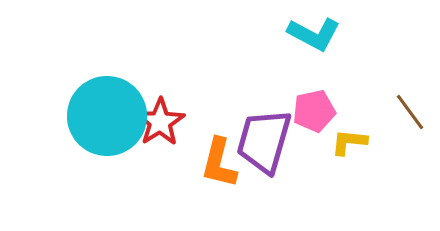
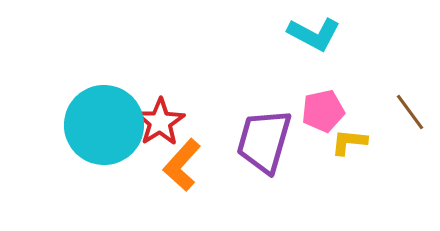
pink pentagon: moved 9 px right
cyan circle: moved 3 px left, 9 px down
orange L-shape: moved 37 px left, 2 px down; rotated 28 degrees clockwise
